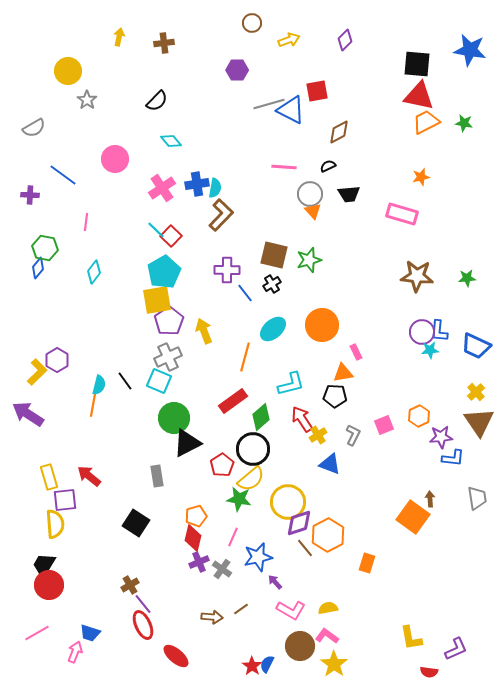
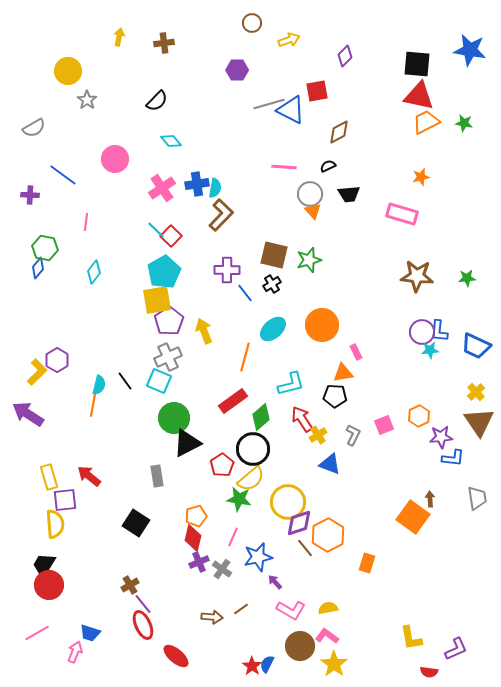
purple diamond at (345, 40): moved 16 px down
